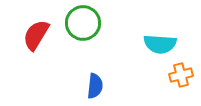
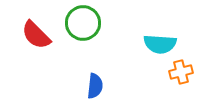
red semicircle: rotated 76 degrees counterclockwise
orange cross: moved 3 px up
